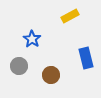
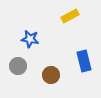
blue star: moved 2 px left; rotated 24 degrees counterclockwise
blue rectangle: moved 2 px left, 3 px down
gray circle: moved 1 px left
